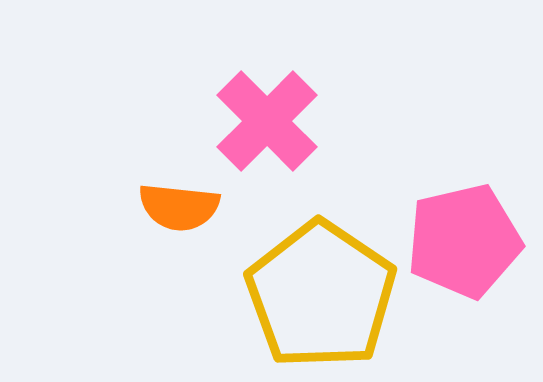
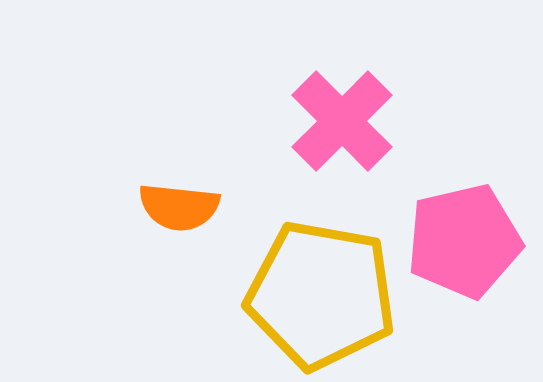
pink cross: moved 75 px right
yellow pentagon: rotated 24 degrees counterclockwise
